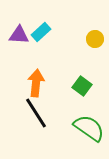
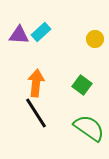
green square: moved 1 px up
